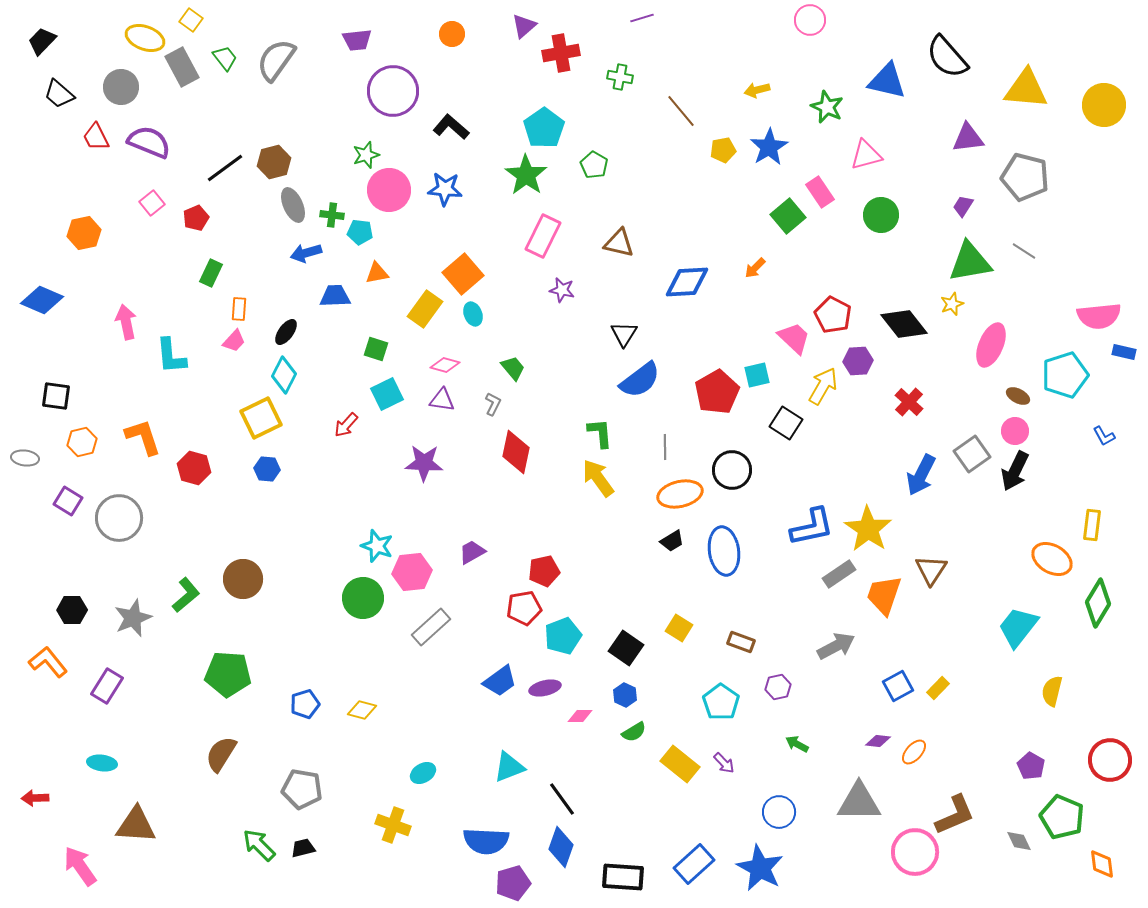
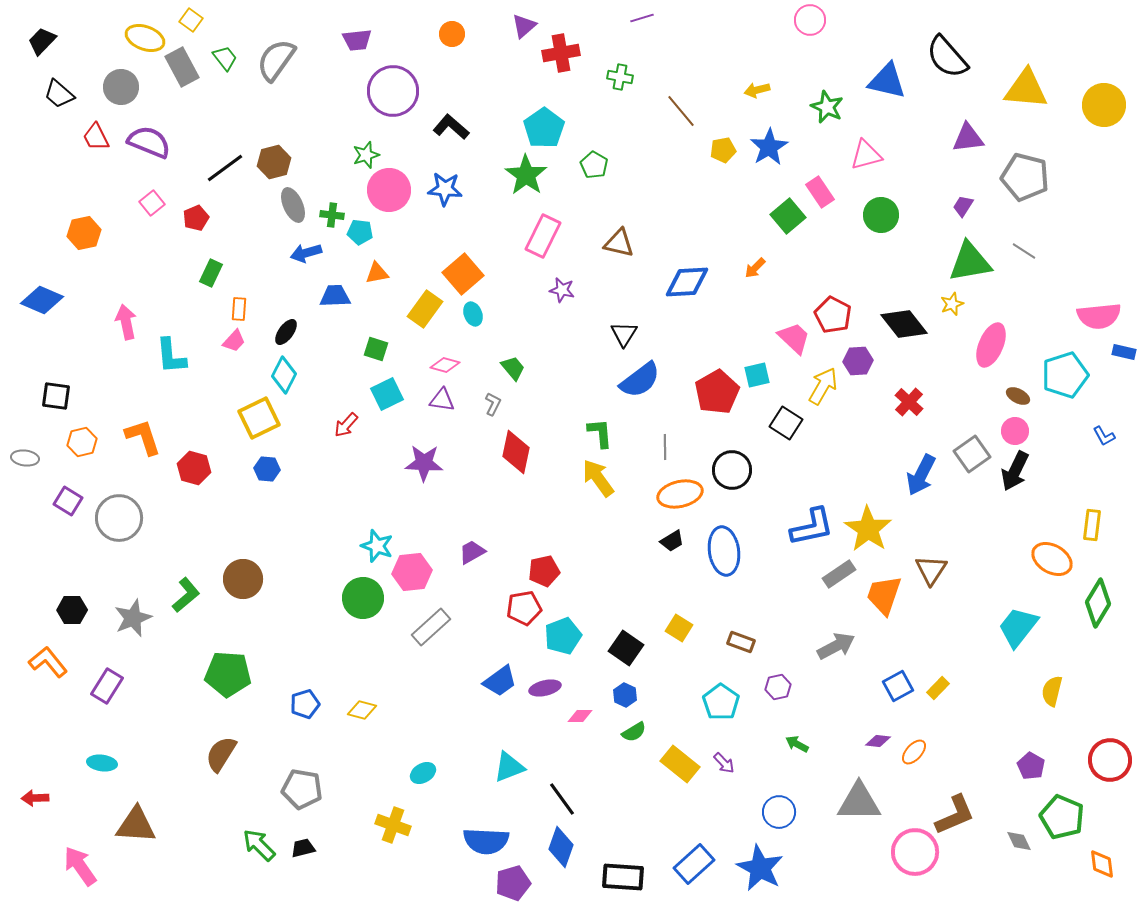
yellow square at (261, 418): moved 2 px left
